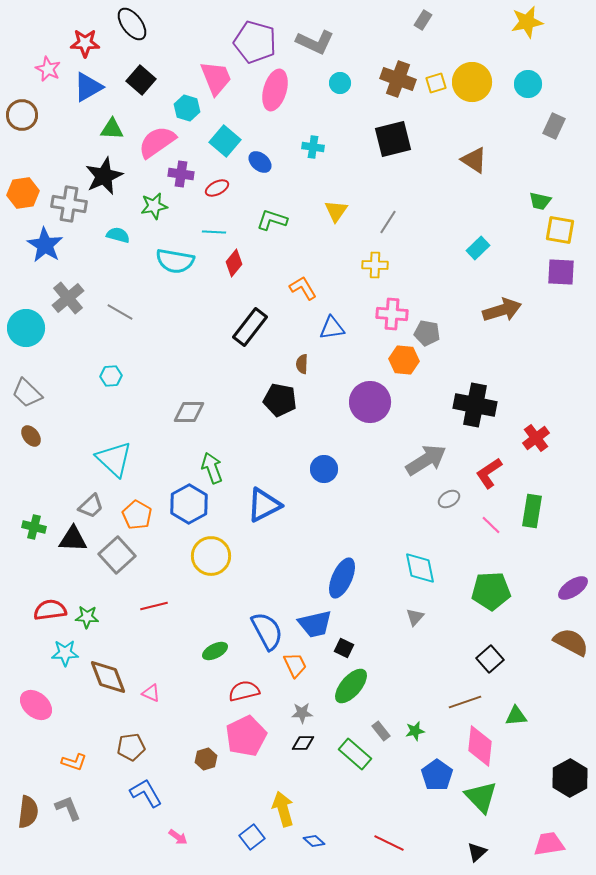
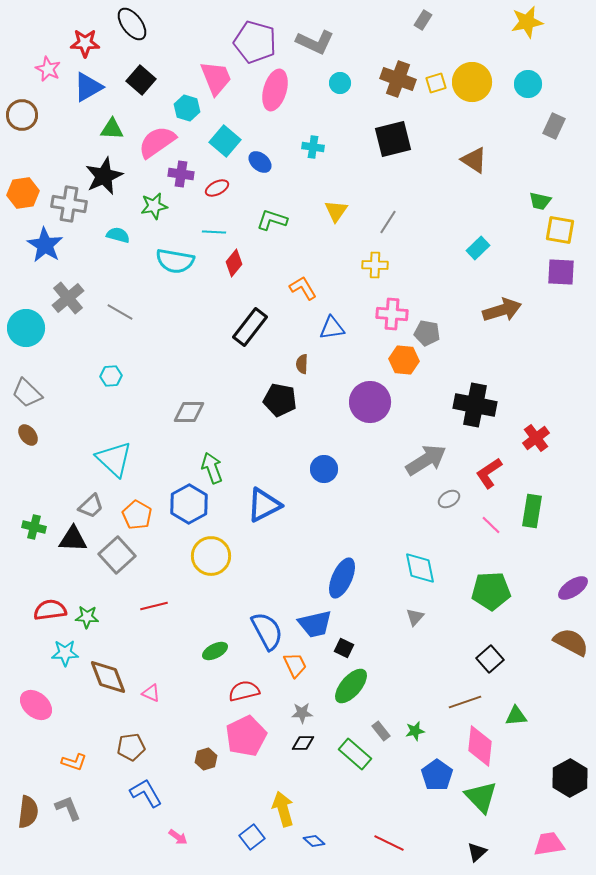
brown ellipse at (31, 436): moved 3 px left, 1 px up
